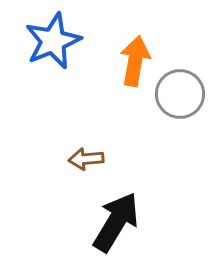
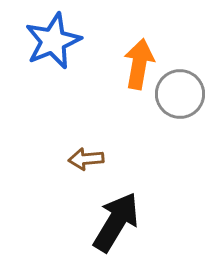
orange arrow: moved 4 px right, 3 px down
